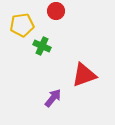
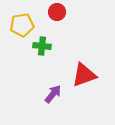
red circle: moved 1 px right, 1 px down
green cross: rotated 18 degrees counterclockwise
purple arrow: moved 4 px up
